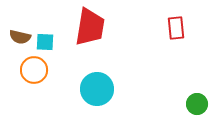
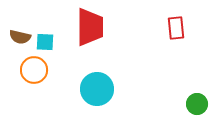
red trapezoid: rotated 9 degrees counterclockwise
